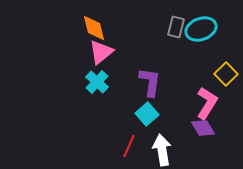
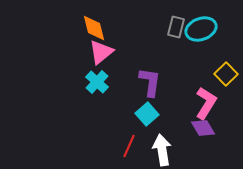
pink L-shape: moved 1 px left
